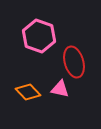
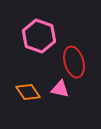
orange diamond: rotated 10 degrees clockwise
